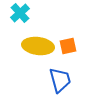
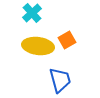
cyan cross: moved 12 px right
orange square: moved 1 px left, 6 px up; rotated 18 degrees counterclockwise
